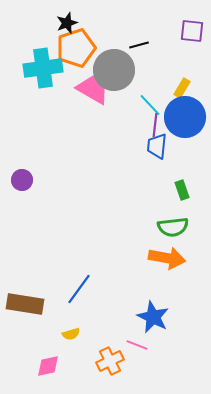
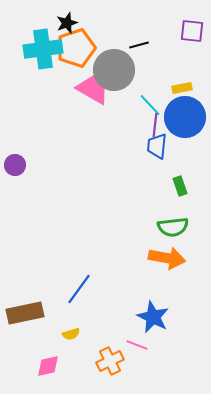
cyan cross: moved 19 px up
yellow rectangle: rotated 48 degrees clockwise
purple circle: moved 7 px left, 15 px up
green rectangle: moved 2 px left, 4 px up
brown rectangle: moved 9 px down; rotated 21 degrees counterclockwise
